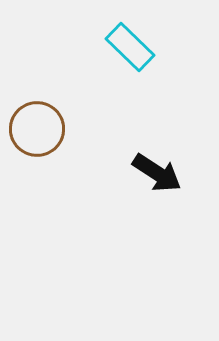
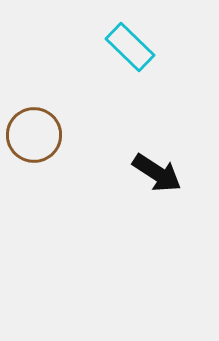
brown circle: moved 3 px left, 6 px down
